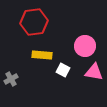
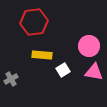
pink circle: moved 4 px right
white square: rotated 32 degrees clockwise
